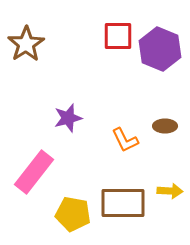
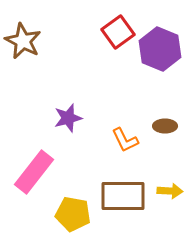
red square: moved 4 px up; rotated 36 degrees counterclockwise
brown star: moved 3 px left, 3 px up; rotated 12 degrees counterclockwise
brown rectangle: moved 7 px up
